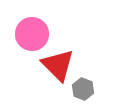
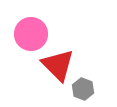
pink circle: moved 1 px left
